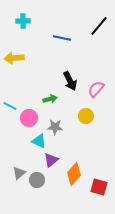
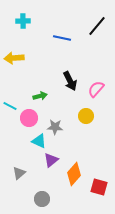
black line: moved 2 px left
green arrow: moved 10 px left, 3 px up
gray circle: moved 5 px right, 19 px down
